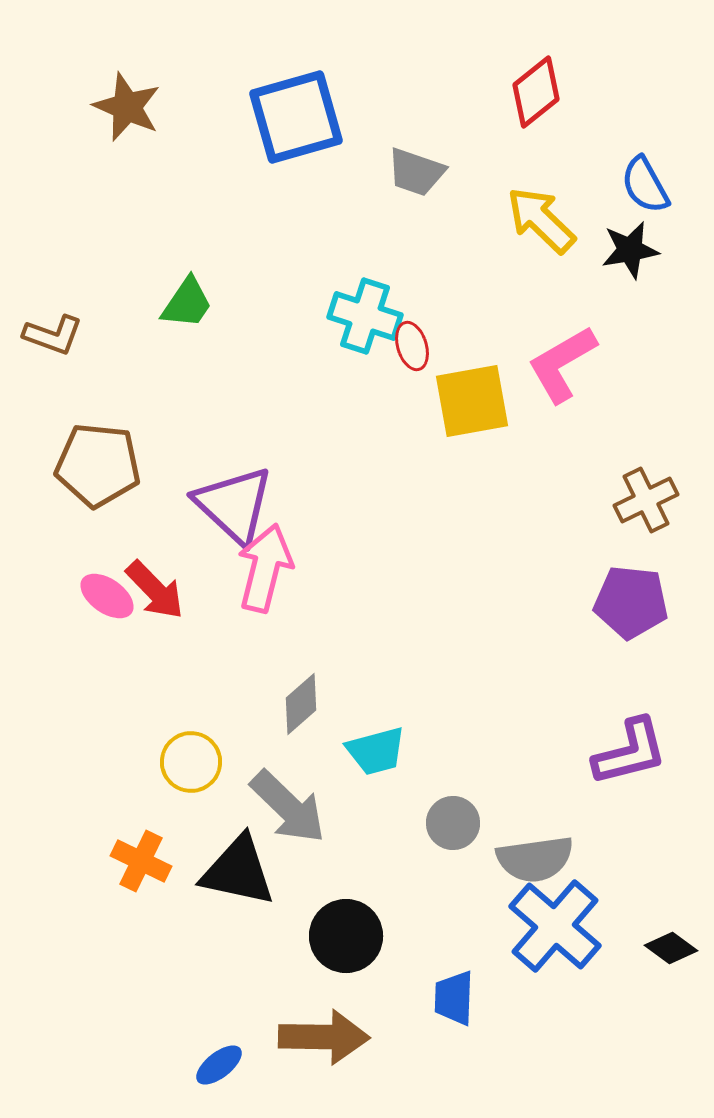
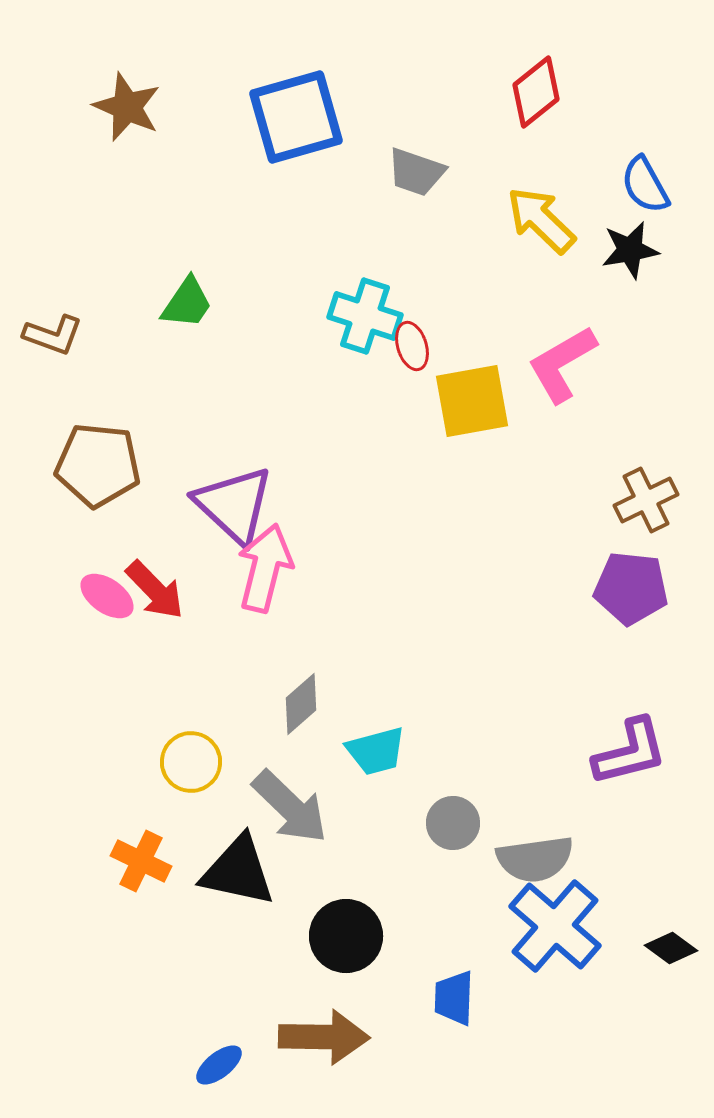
purple pentagon: moved 14 px up
gray arrow: moved 2 px right
